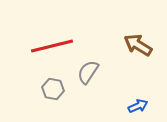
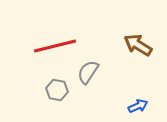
red line: moved 3 px right
gray hexagon: moved 4 px right, 1 px down
